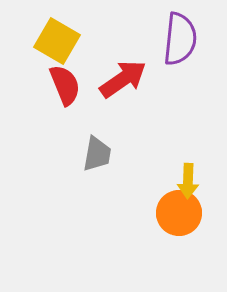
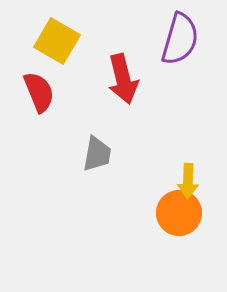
purple semicircle: rotated 10 degrees clockwise
red arrow: rotated 111 degrees clockwise
red semicircle: moved 26 px left, 7 px down
